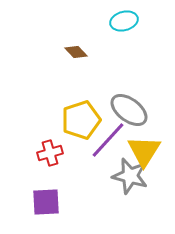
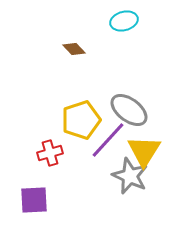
brown diamond: moved 2 px left, 3 px up
gray star: rotated 9 degrees clockwise
purple square: moved 12 px left, 2 px up
